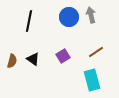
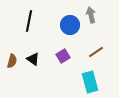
blue circle: moved 1 px right, 8 px down
cyan rectangle: moved 2 px left, 2 px down
